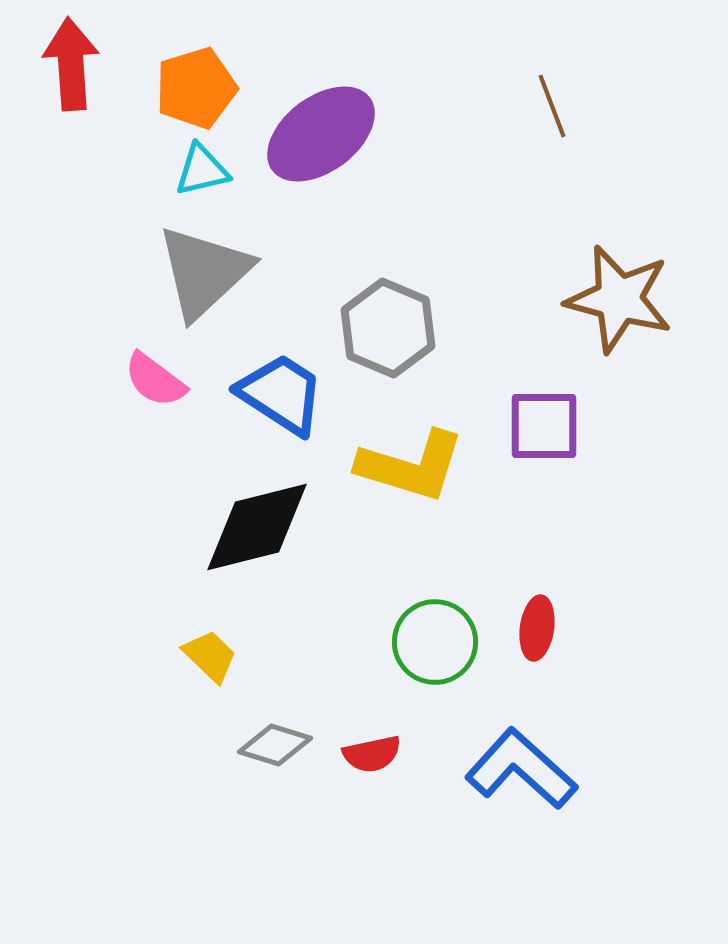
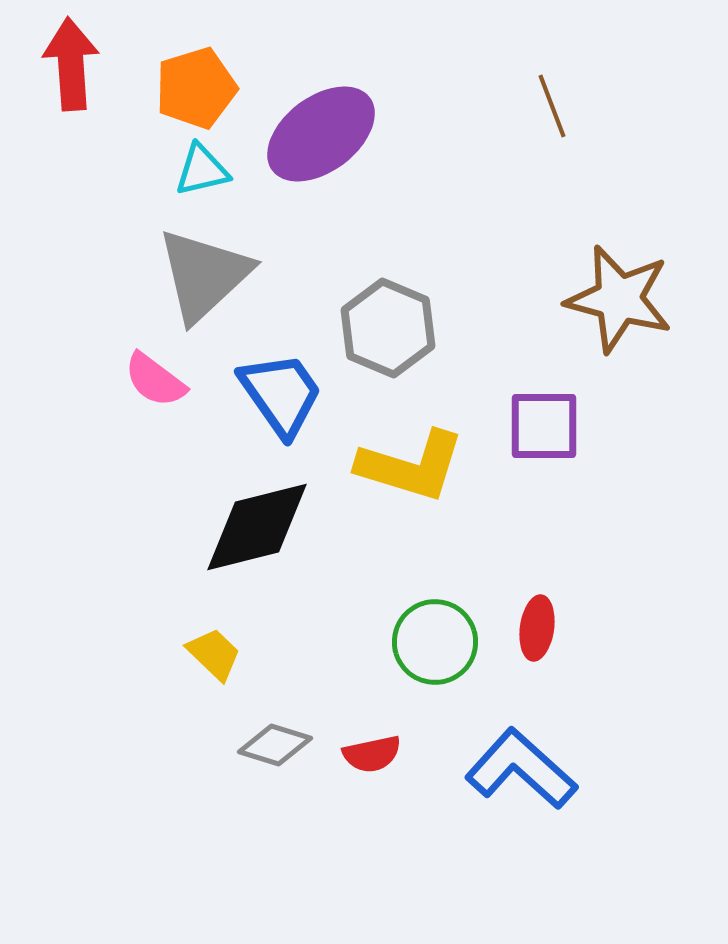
gray triangle: moved 3 px down
blue trapezoid: rotated 22 degrees clockwise
yellow trapezoid: moved 4 px right, 2 px up
